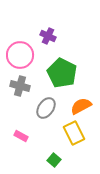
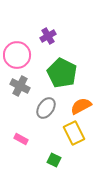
purple cross: rotated 35 degrees clockwise
pink circle: moved 3 px left
gray cross: rotated 12 degrees clockwise
pink rectangle: moved 3 px down
green square: rotated 16 degrees counterclockwise
